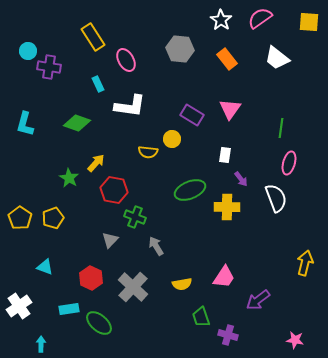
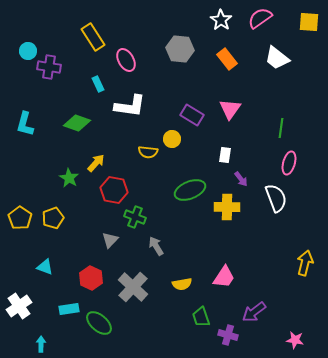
purple arrow at (258, 300): moved 4 px left, 12 px down
